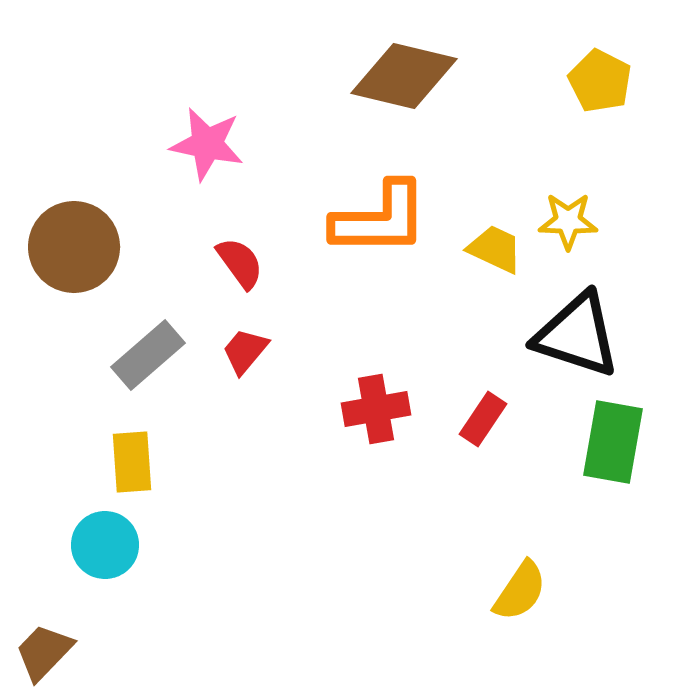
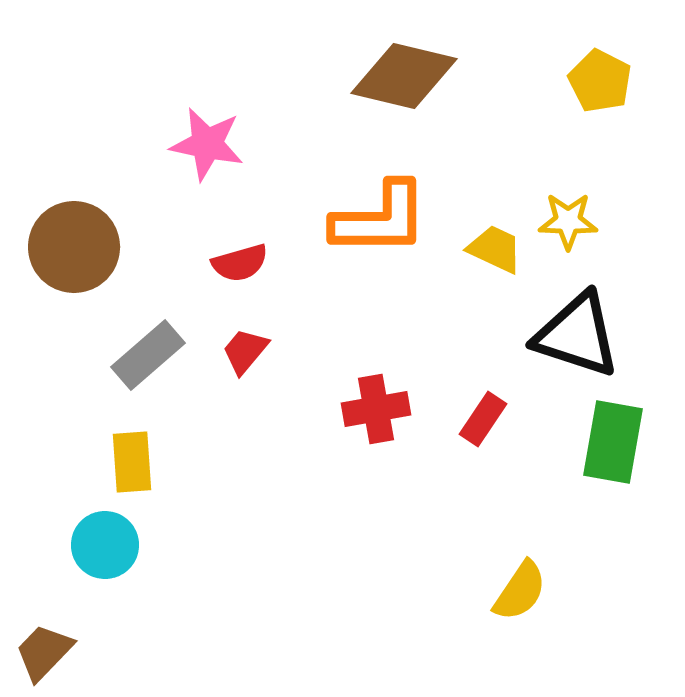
red semicircle: rotated 110 degrees clockwise
